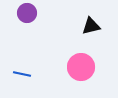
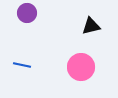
blue line: moved 9 px up
